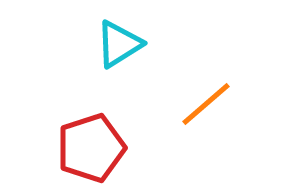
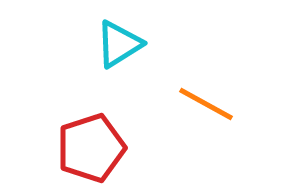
orange line: rotated 70 degrees clockwise
